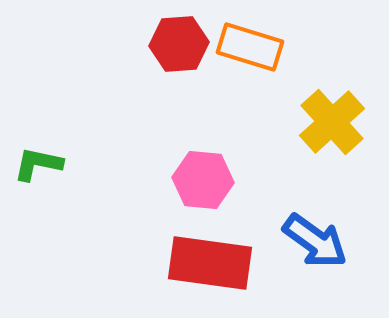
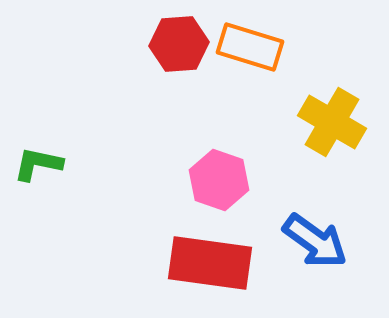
yellow cross: rotated 18 degrees counterclockwise
pink hexagon: moved 16 px right; rotated 14 degrees clockwise
